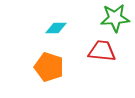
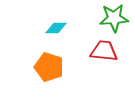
green star: moved 1 px left
red trapezoid: moved 2 px right
